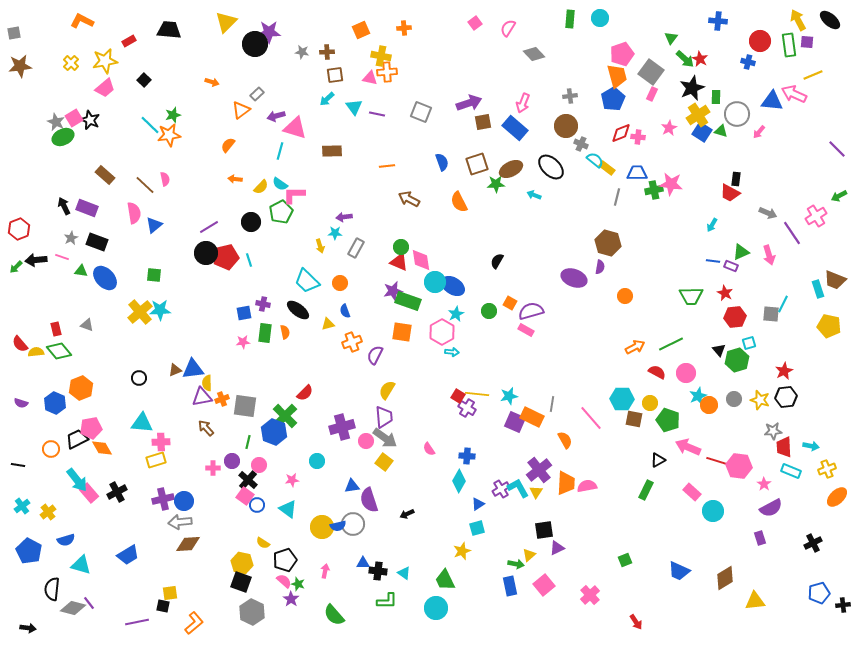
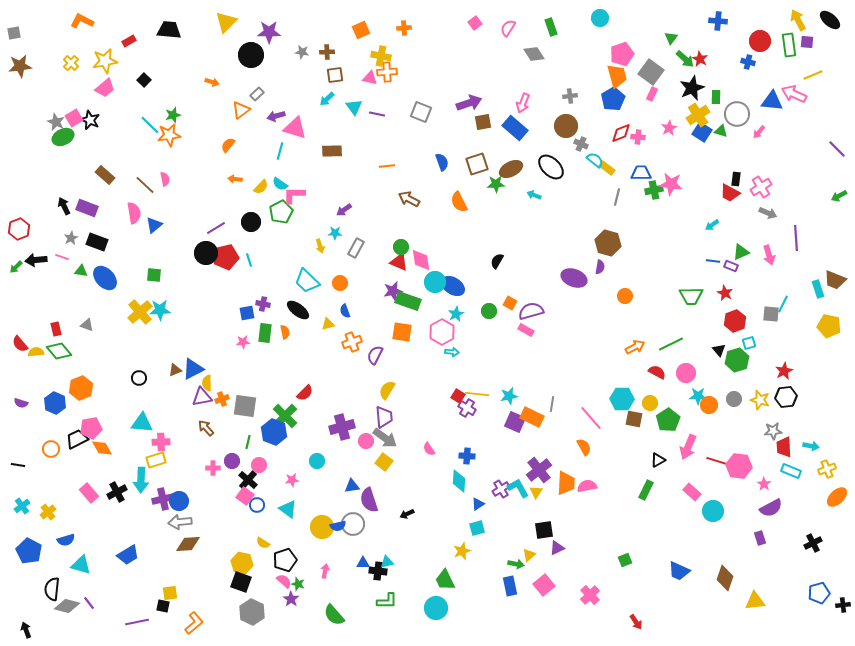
green rectangle at (570, 19): moved 19 px left, 8 px down; rotated 24 degrees counterclockwise
black circle at (255, 44): moved 4 px left, 11 px down
gray diamond at (534, 54): rotated 10 degrees clockwise
blue trapezoid at (637, 173): moved 4 px right
pink cross at (816, 216): moved 55 px left, 29 px up
purple arrow at (344, 217): moved 7 px up; rotated 28 degrees counterclockwise
cyan arrow at (712, 225): rotated 24 degrees clockwise
purple line at (209, 227): moved 7 px right, 1 px down
purple line at (792, 233): moved 4 px right, 5 px down; rotated 30 degrees clockwise
blue square at (244, 313): moved 3 px right
red hexagon at (735, 317): moved 4 px down; rotated 15 degrees counterclockwise
blue triangle at (193, 369): rotated 20 degrees counterclockwise
cyan star at (698, 396): rotated 24 degrees clockwise
green pentagon at (668, 420): rotated 20 degrees clockwise
orange semicircle at (565, 440): moved 19 px right, 7 px down
pink arrow at (688, 447): rotated 90 degrees counterclockwise
cyan arrow at (77, 480): moved 64 px right; rotated 40 degrees clockwise
cyan diamond at (459, 481): rotated 25 degrees counterclockwise
blue circle at (184, 501): moved 5 px left
cyan triangle at (404, 573): moved 17 px left, 11 px up; rotated 48 degrees counterclockwise
brown diamond at (725, 578): rotated 40 degrees counterclockwise
gray diamond at (73, 608): moved 6 px left, 2 px up
black arrow at (28, 628): moved 2 px left, 2 px down; rotated 119 degrees counterclockwise
